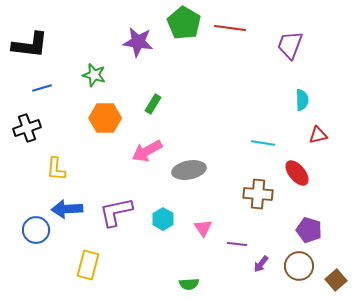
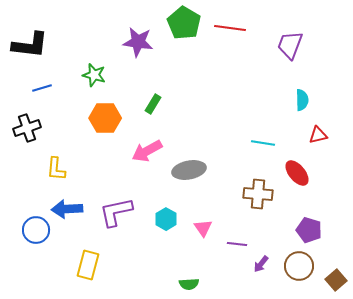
cyan hexagon: moved 3 px right
